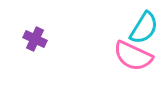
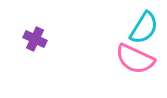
pink semicircle: moved 2 px right, 3 px down
